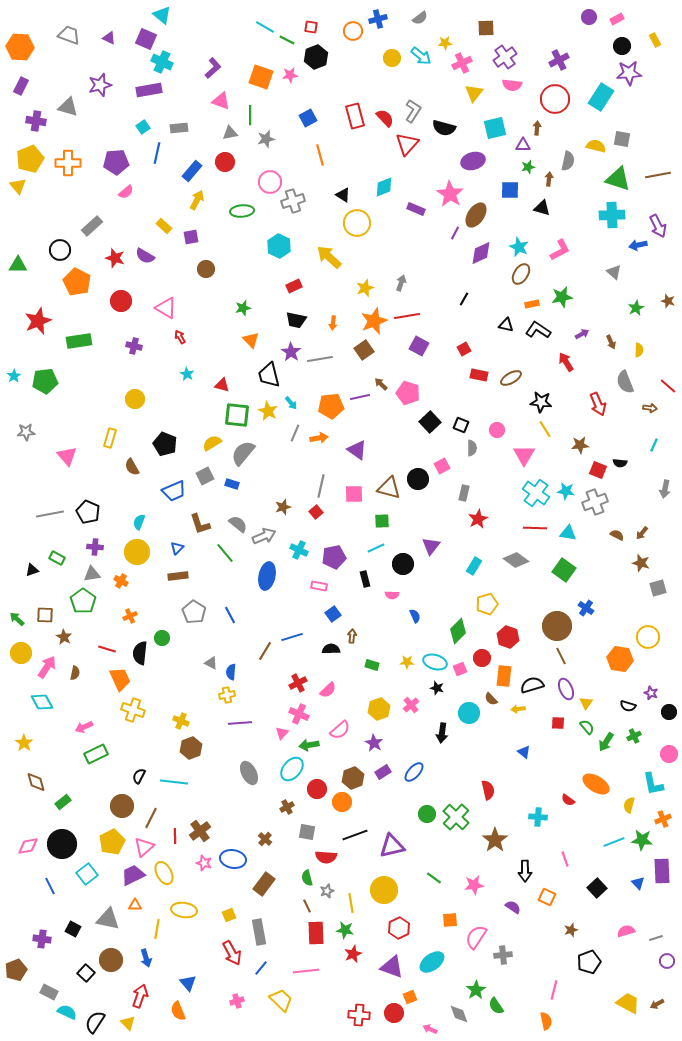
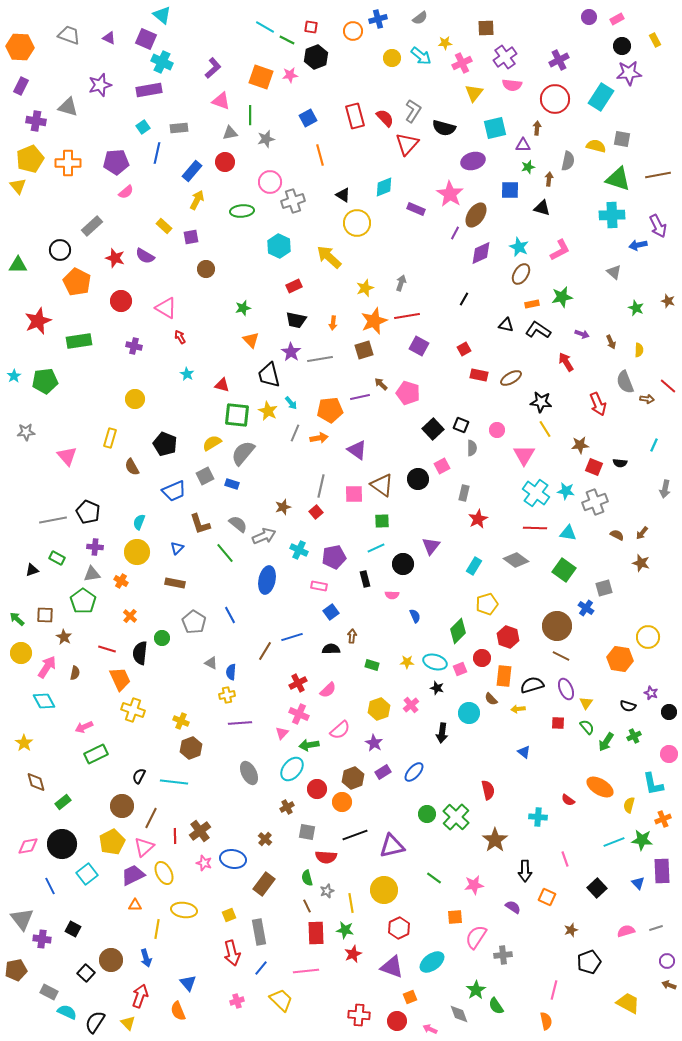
green star at (636, 308): rotated 21 degrees counterclockwise
purple arrow at (582, 334): rotated 48 degrees clockwise
brown square at (364, 350): rotated 18 degrees clockwise
orange pentagon at (331, 406): moved 1 px left, 4 px down
brown arrow at (650, 408): moved 3 px left, 9 px up
black square at (430, 422): moved 3 px right, 7 px down
red square at (598, 470): moved 4 px left, 3 px up
brown triangle at (389, 488): moved 7 px left, 3 px up; rotated 20 degrees clockwise
gray line at (50, 514): moved 3 px right, 6 px down
brown rectangle at (178, 576): moved 3 px left, 7 px down; rotated 18 degrees clockwise
blue ellipse at (267, 576): moved 4 px down
gray square at (658, 588): moved 54 px left
gray pentagon at (194, 612): moved 10 px down
blue square at (333, 614): moved 2 px left, 2 px up
orange cross at (130, 616): rotated 24 degrees counterclockwise
brown line at (561, 656): rotated 36 degrees counterclockwise
cyan diamond at (42, 702): moved 2 px right, 1 px up
orange ellipse at (596, 784): moved 4 px right, 3 px down
gray triangle at (108, 919): moved 86 px left; rotated 40 degrees clockwise
orange square at (450, 920): moved 5 px right, 3 px up
gray line at (656, 938): moved 10 px up
red arrow at (232, 953): rotated 15 degrees clockwise
brown pentagon at (16, 970): rotated 10 degrees clockwise
brown arrow at (657, 1004): moved 12 px right, 19 px up; rotated 48 degrees clockwise
red circle at (394, 1013): moved 3 px right, 8 px down
